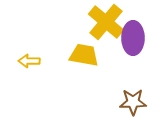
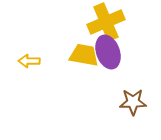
yellow cross: rotated 27 degrees clockwise
purple ellipse: moved 25 px left, 14 px down; rotated 20 degrees counterclockwise
